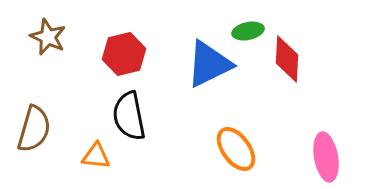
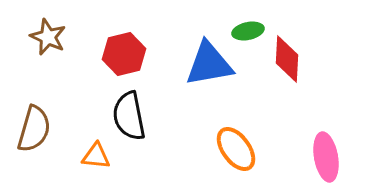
blue triangle: rotated 16 degrees clockwise
